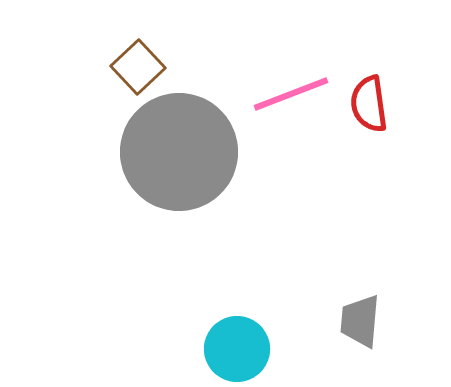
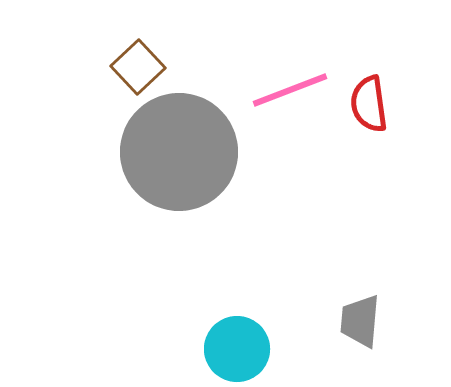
pink line: moved 1 px left, 4 px up
